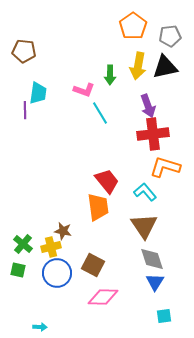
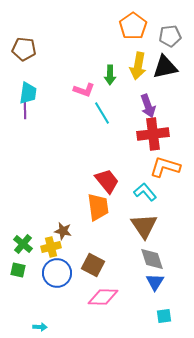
brown pentagon: moved 2 px up
cyan trapezoid: moved 10 px left
cyan line: moved 2 px right
